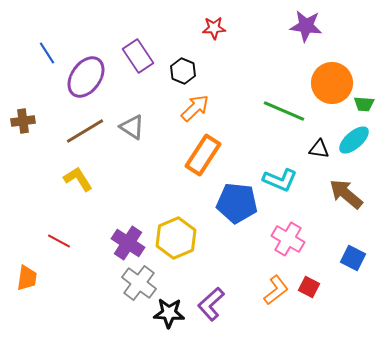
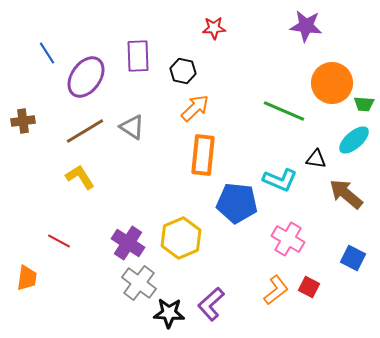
purple rectangle: rotated 32 degrees clockwise
black hexagon: rotated 10 degrees counterclockwise
black triangle: moved 3 px left, 10 px down
orange rectangle: rotated 27 degrees counterclockwise
yellow L-shape: moved 2 px right, 2 px up
yellow hexagon: moved 5 px right
